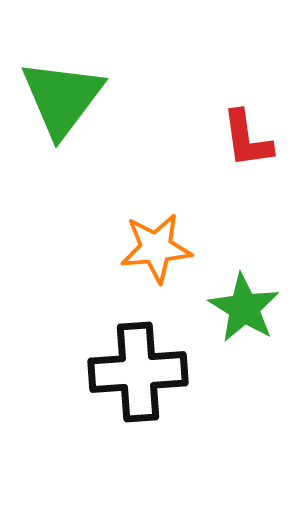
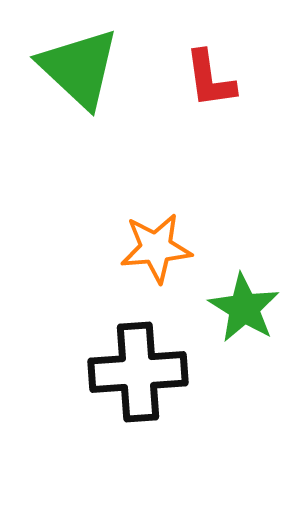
green triangle: moved 17 px right, 30 px up; rotated 24 degrees counterclockwise
red L-shape: moved 37 px left, 60 px up
